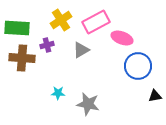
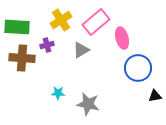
pink rectangle: rotated 12 degrees counterclockwise
green rectangle: moved 1 px up
pink ellipse: rotated 55 degrees clockwise
blue circle: moved 2 px down
